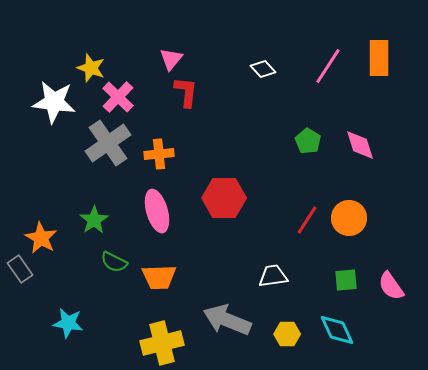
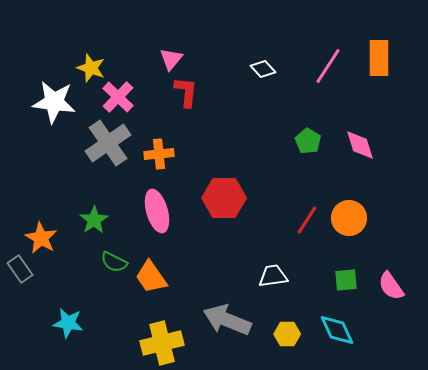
orange trapezoid: moved 8 px left; rotated 57 degrees clockwise
